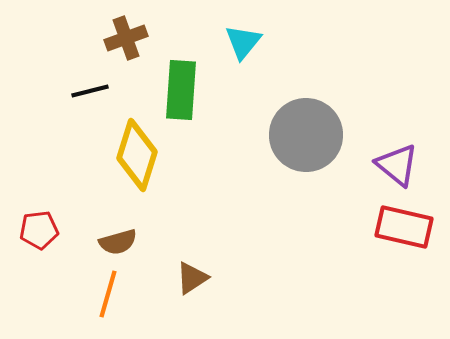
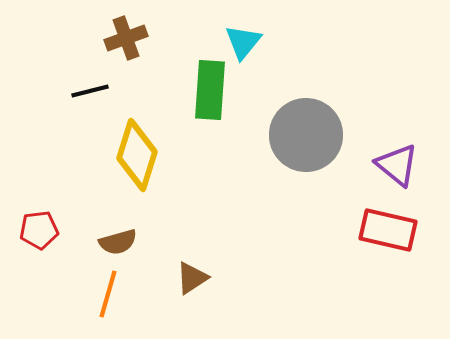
green rectangle: moved 29 px right
red rectangle: moved 16 px left, 3 px down
